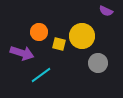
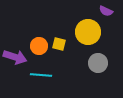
orange circle: moved 14 px down
yellow circle: moved 6 px right, 4 px up
purple arrow: moved 7 px left, 4 px down
cyan line: rotated 40 degrees clockwise
